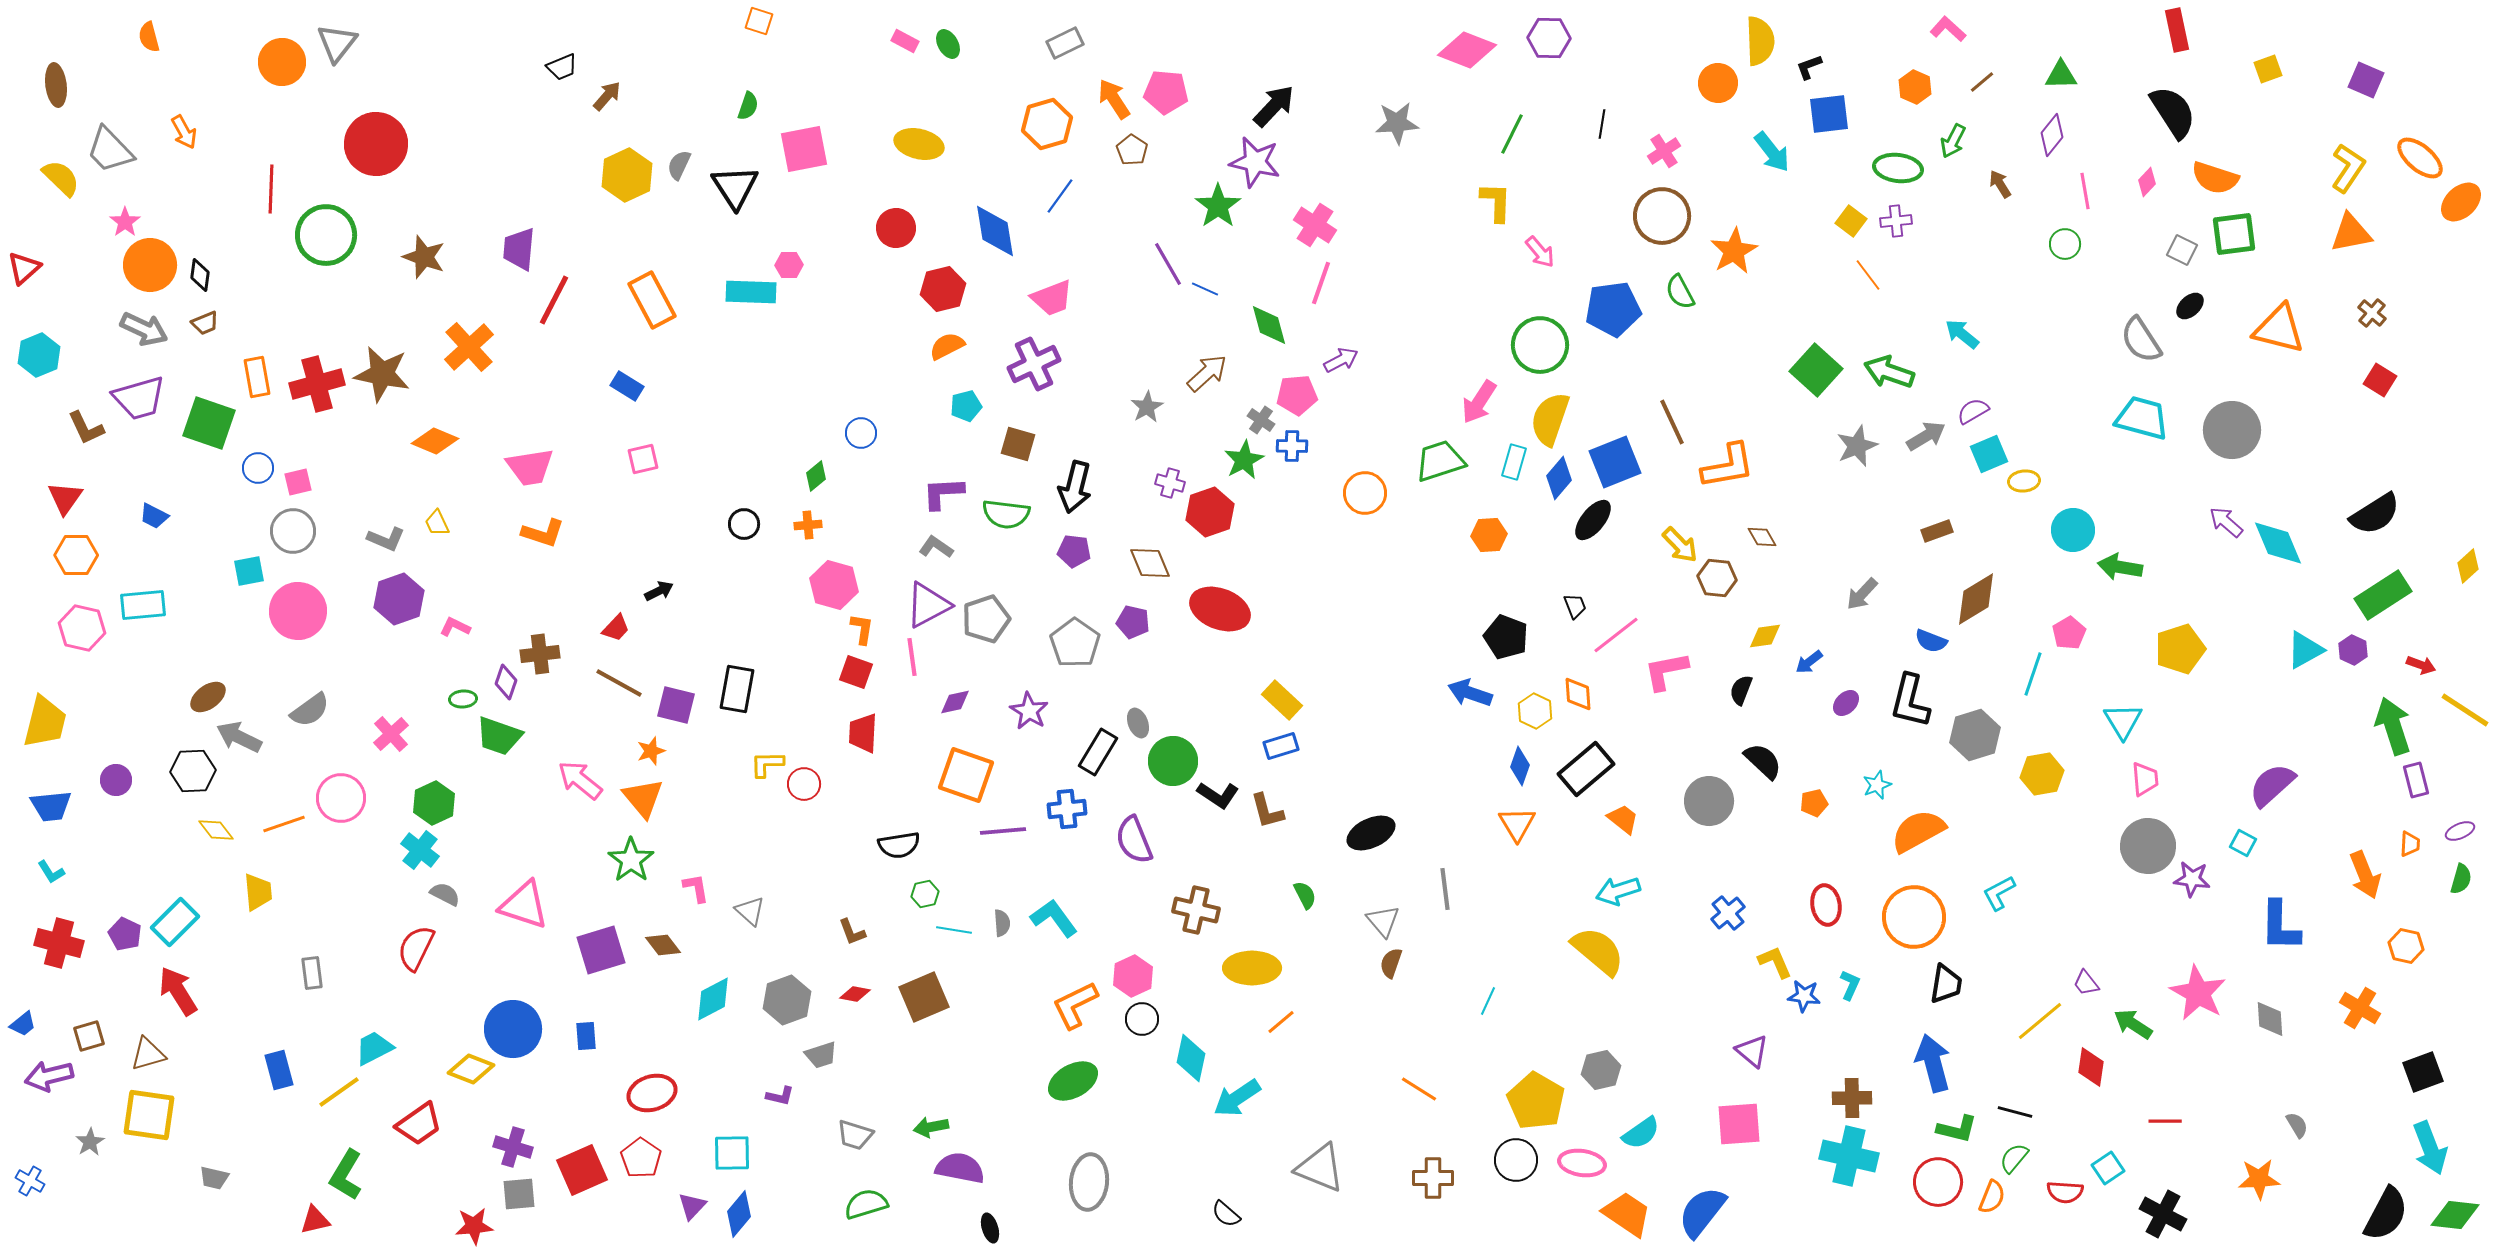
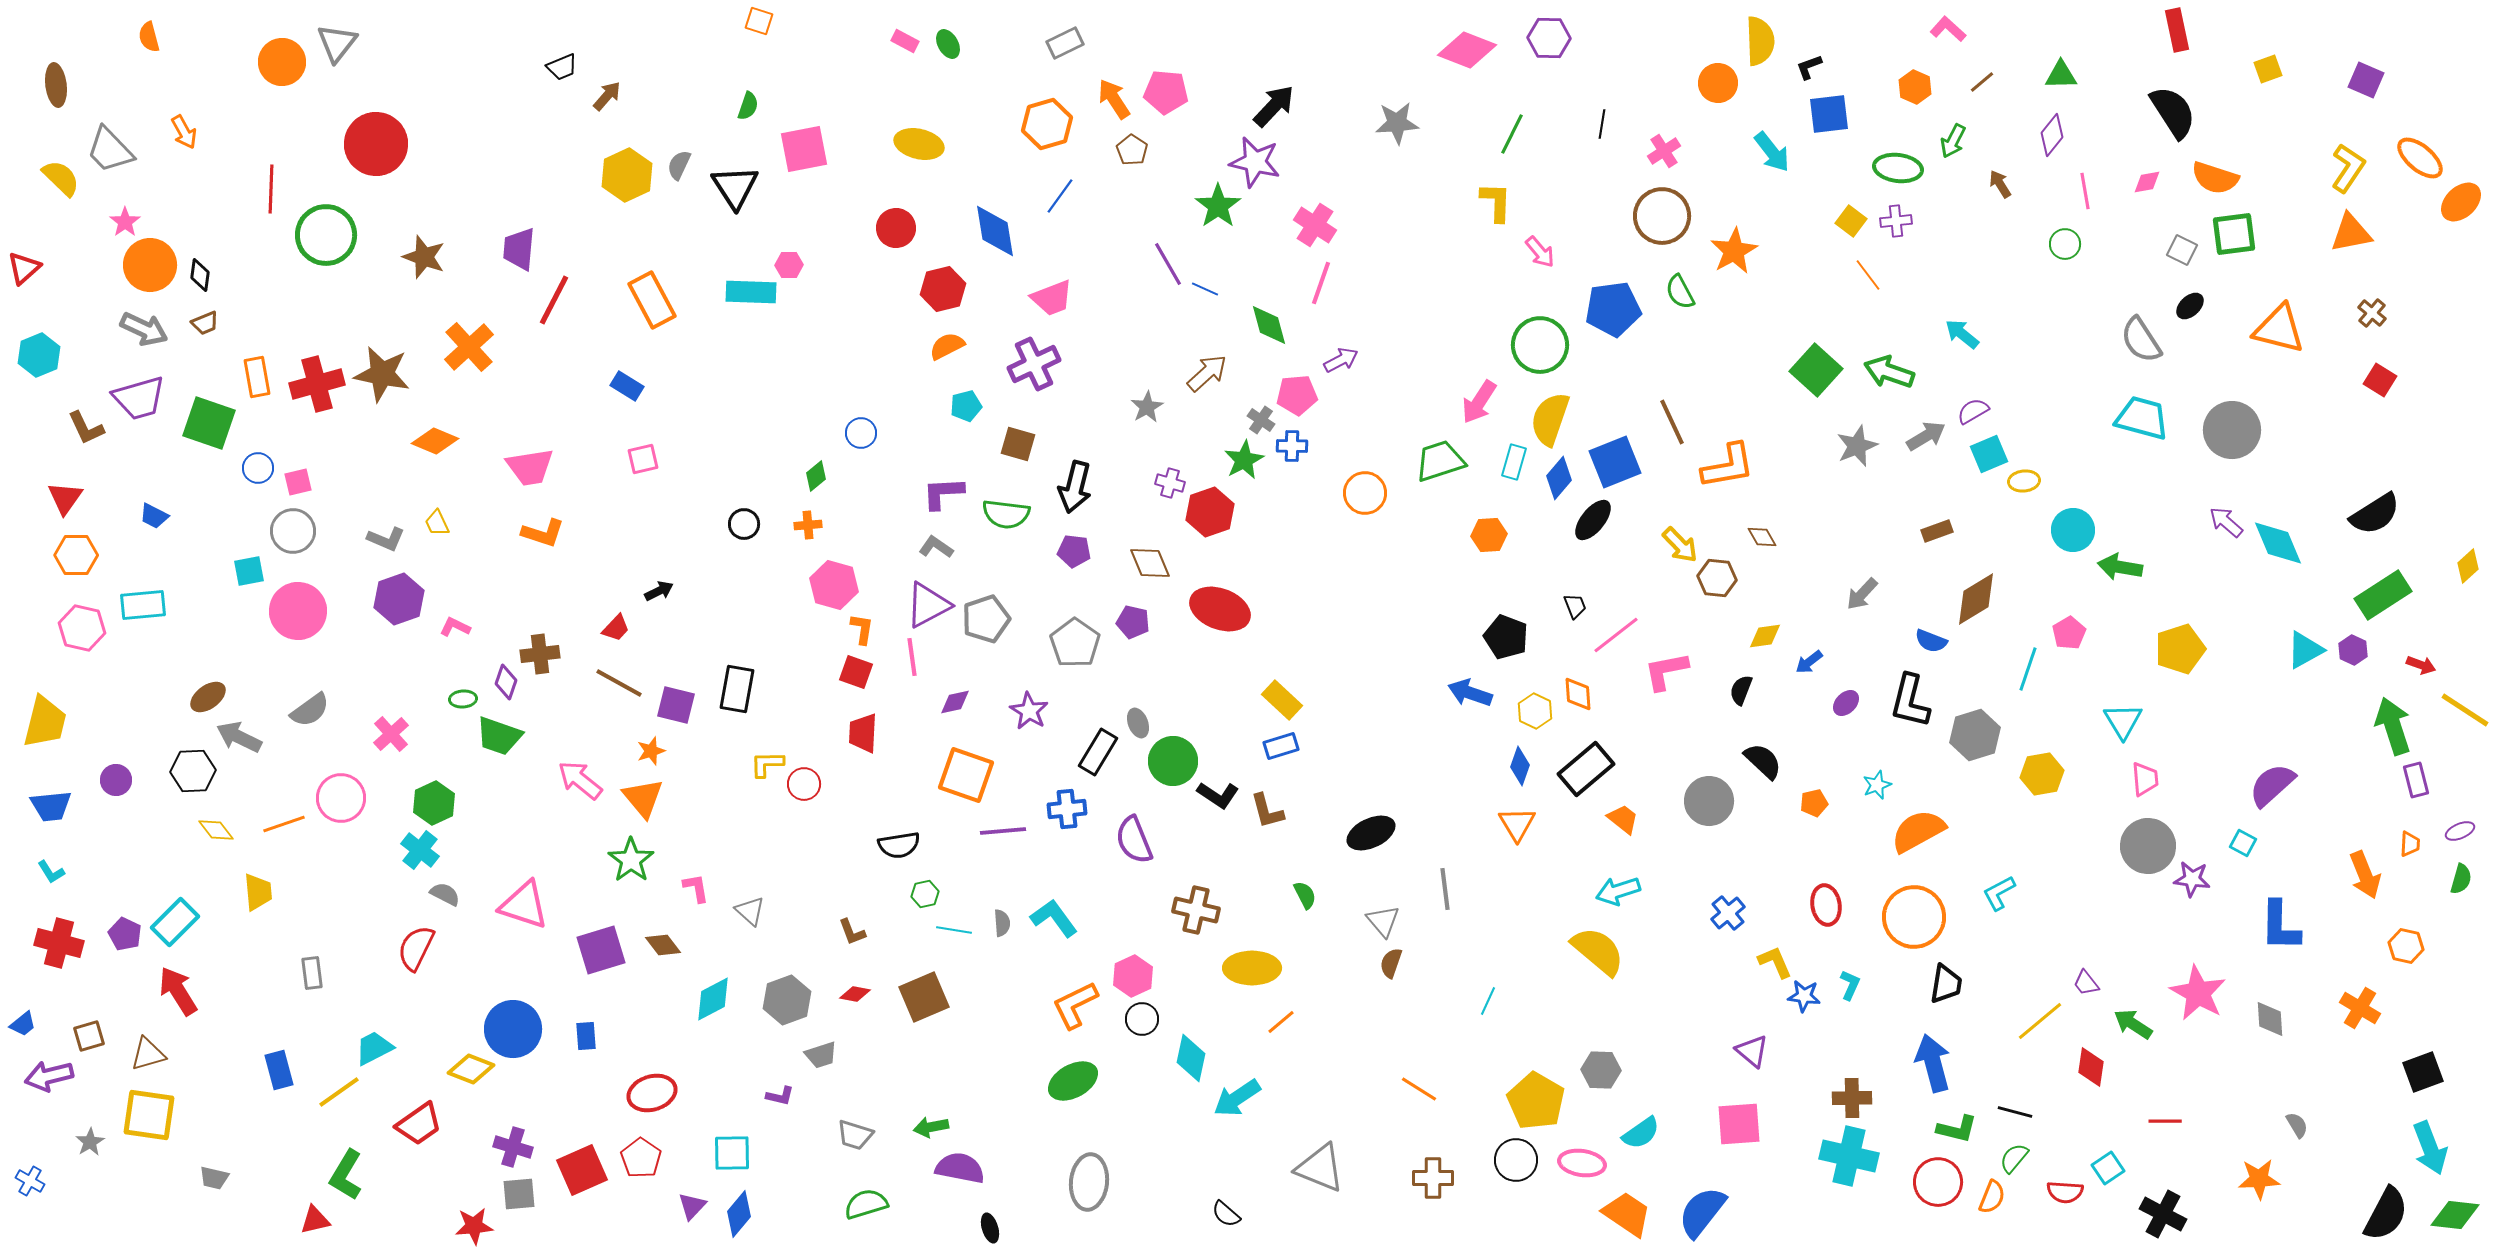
pink diamond at (2147, 182): rotated 36 degrees clockwise
cyan line at (2033, 674): moved 5 px left, 5 px up
gray hexagon at (1601, 1070): rotated 15 degrees clockwise
